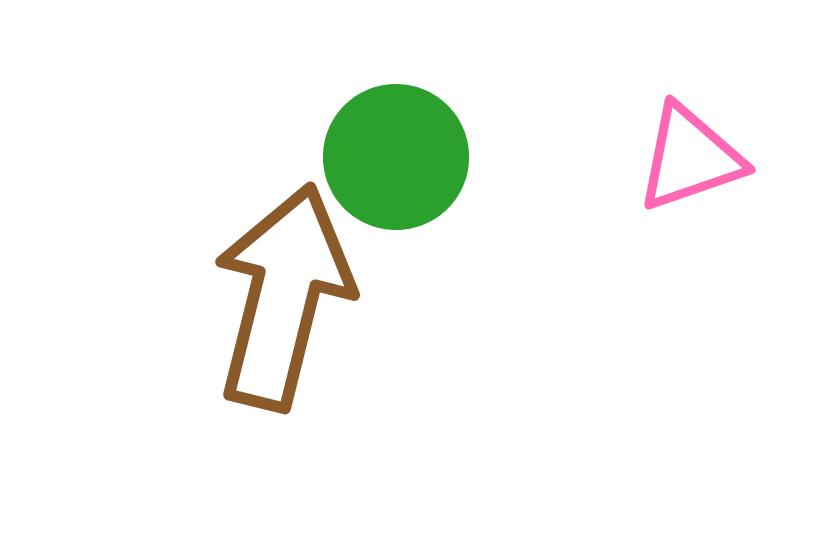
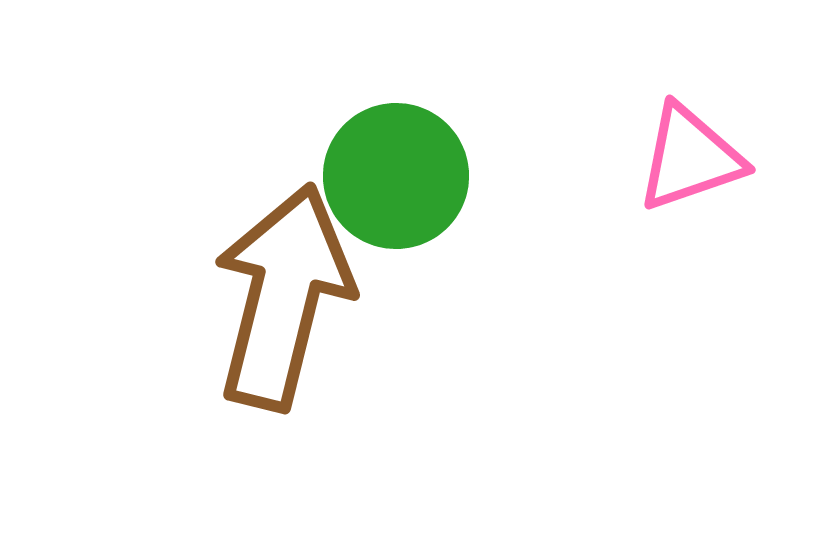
green circle: moved 19 px down
